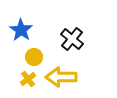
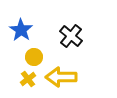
black cross: moved 1 px left, 3 px up
